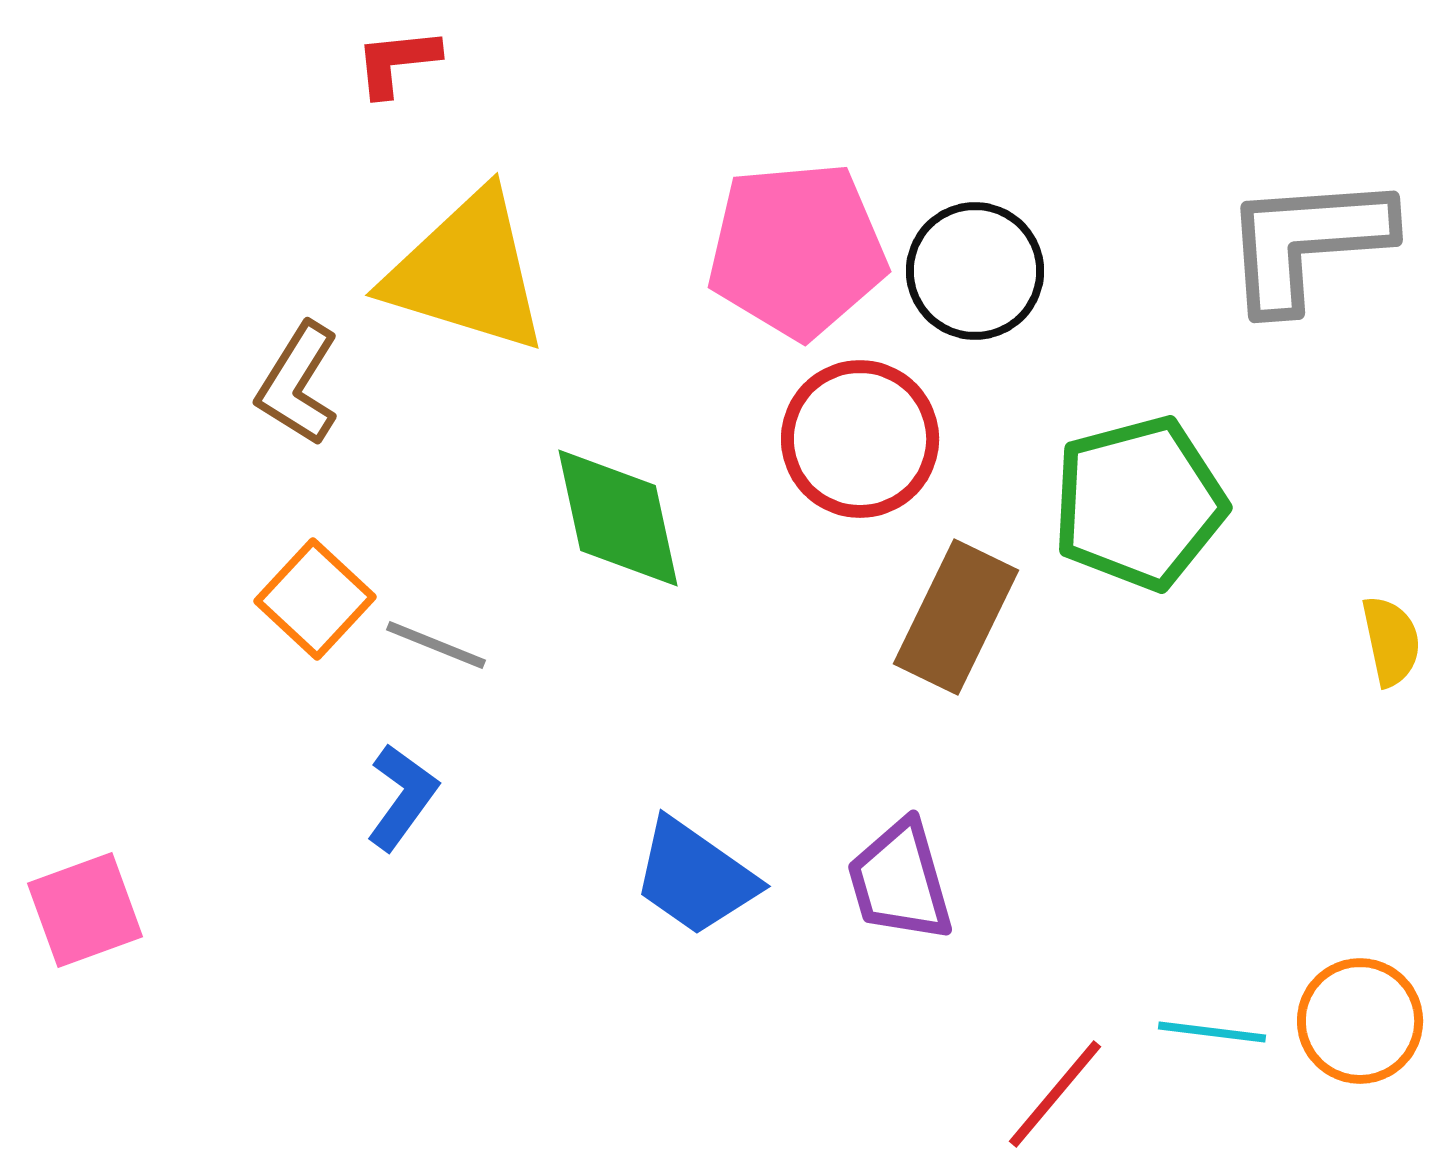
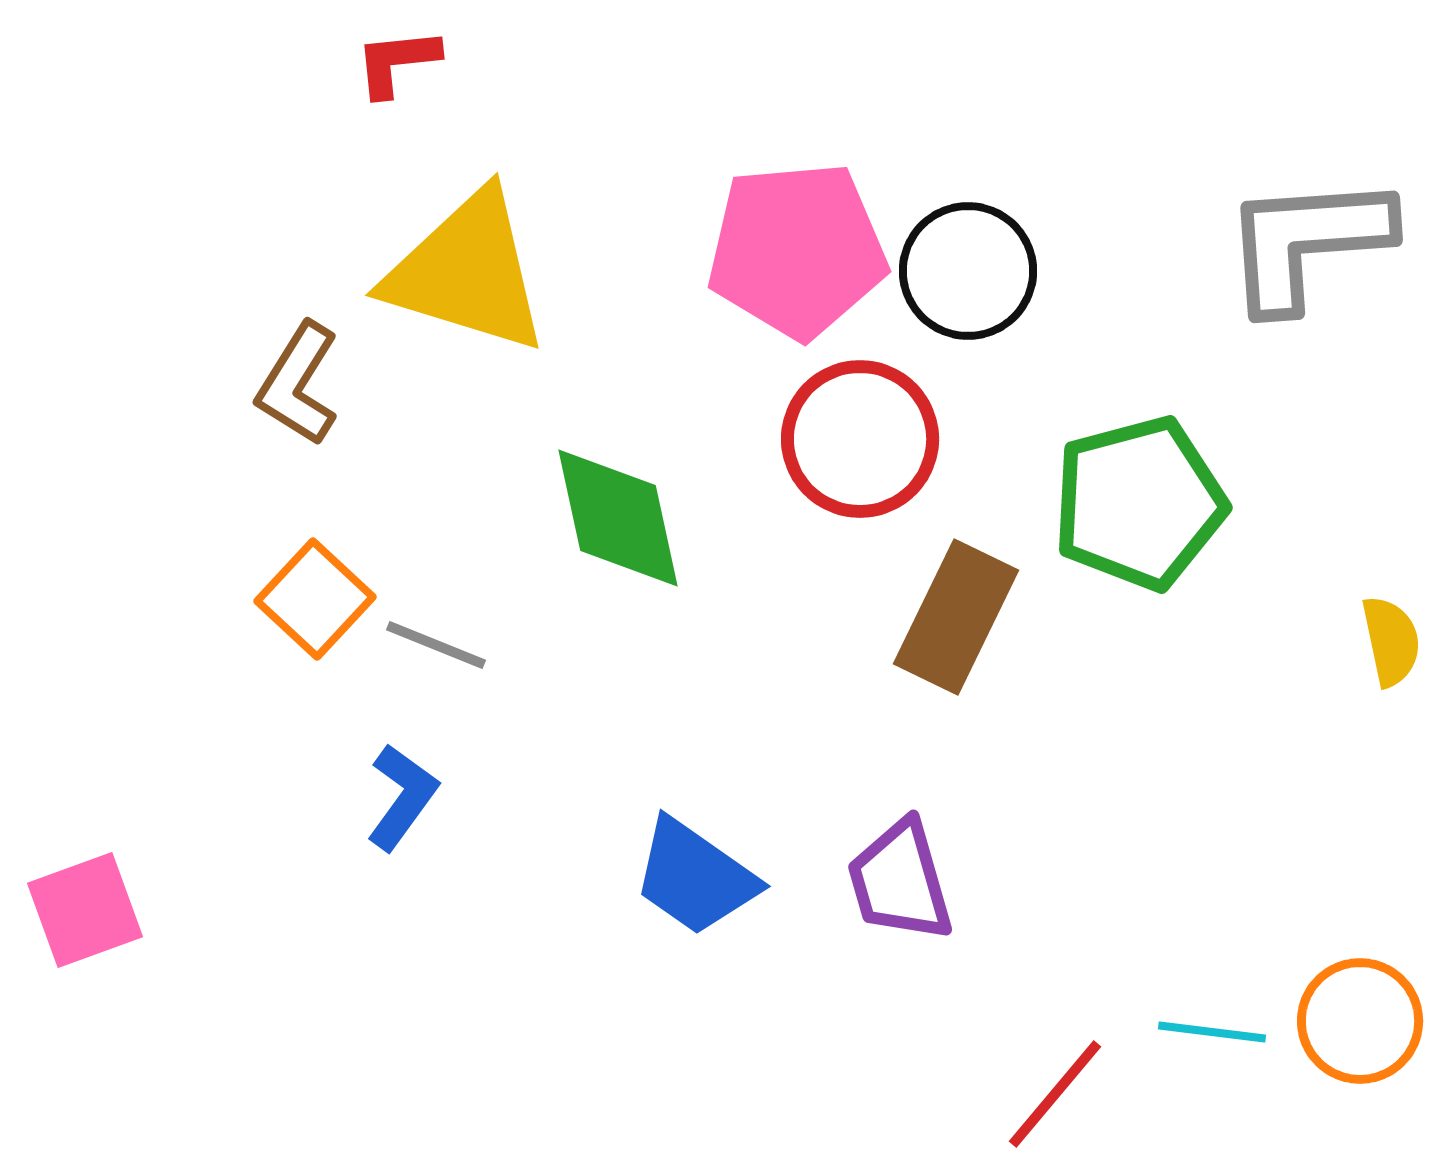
black circle: moved 7 px left
